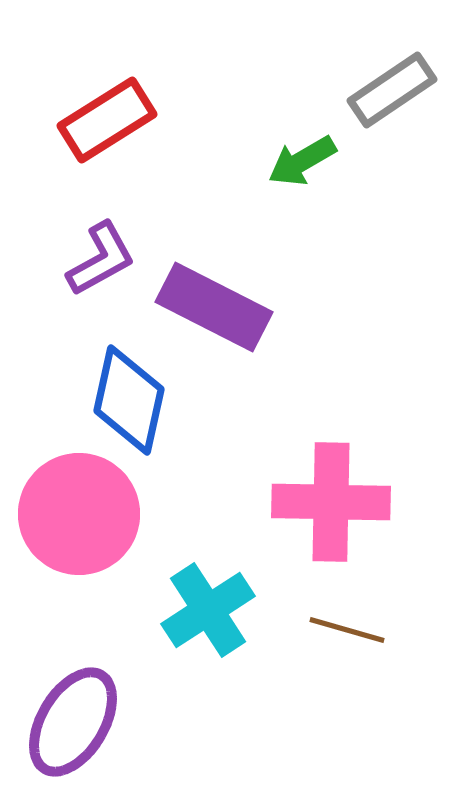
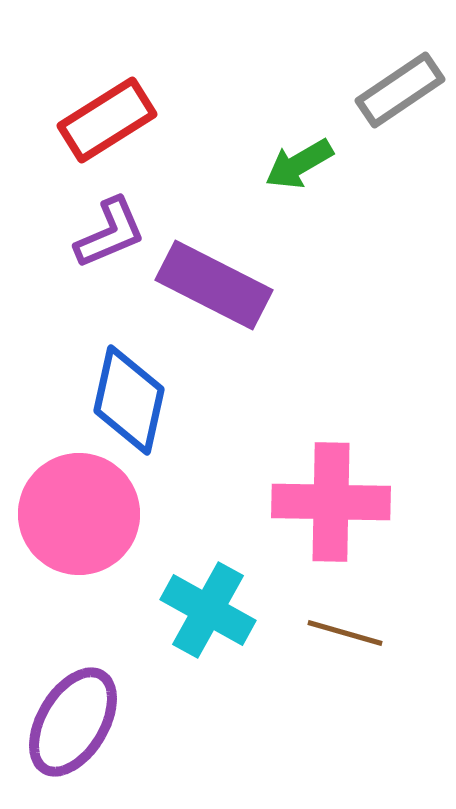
gray rectangle: moved 8 px right
green arrow: moved 3 px left, 3 px down
purple L-shape: moved 9 px right, 26 px up; rotated 6 degrees clockwise
purple rectangle: moved 22 px up
cyan cross: rotated 28 degrees counterclockwise
brown line: moved 2 px left, 3 px down
